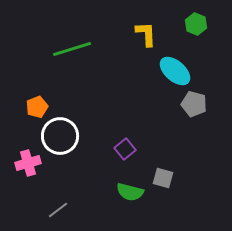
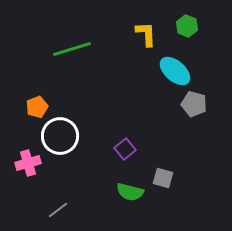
green hexagon: moved 9 px left, 2 px down
